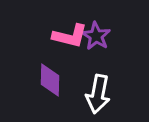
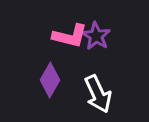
purple diamond: rotated 28 degrees clockwise
white arrow: rotated 36 degrees counterclockwise
